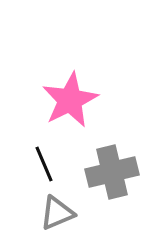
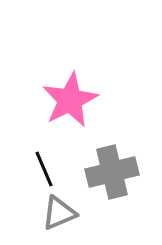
black line: moved 5 px down
gray triangle: moved 2 px right
